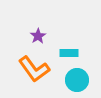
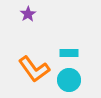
purple star: moved 10 px left, 22 px up
cyan circle: moved 8 px left
